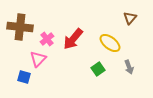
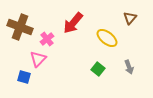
brown cross: rotated 15 degrees clockwise
red arrow: moved 16 px up
yellow ellipse: moved 3 px left, 5 px up
green square: rotated 16 degrees counterclockwise
